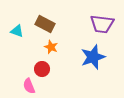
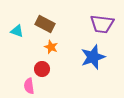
pink semicircle: rotated 14 degrees clockwise
